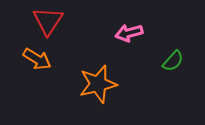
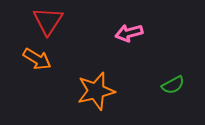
green semicircle: moved 24 px down; rotated 20 degrees clockwise
orange star: moved 2 px left, 7 px down
